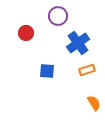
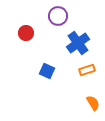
blue square: rotated 21 degrees clockwise
orange semicircle: moved 1 px left
